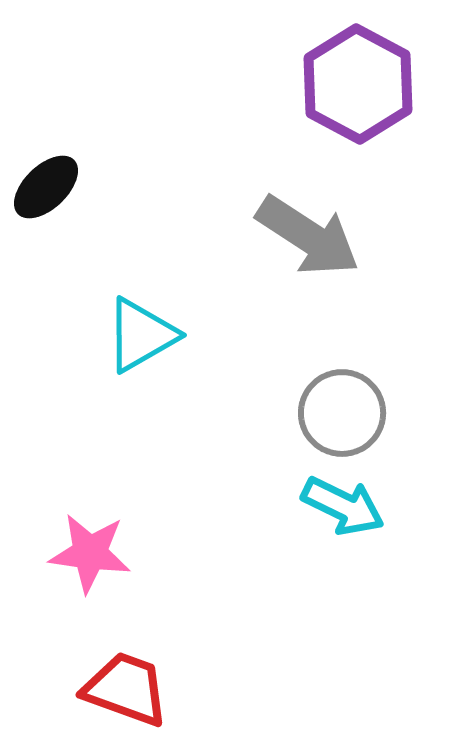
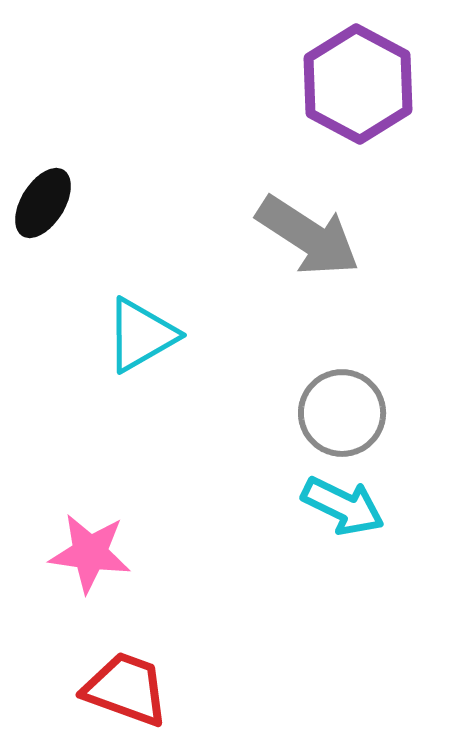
black ellipse: moved 3 px left, 16 px down; rotated 14 degrees counterclockwise
